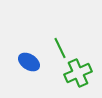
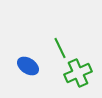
blue ellipse: moved 1 px left, 4 px down
